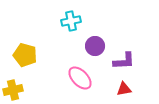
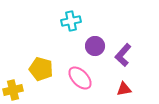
yellow pentagon: moved 16 px right, 14 px down
purple L-shape: moved 1 px left, 6 px up; rotated 135 degrees clockwise
